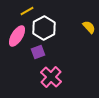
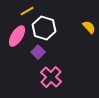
white hexagon: rotated 15 degrees counterclockwise
purple square: rotated 24 degrees counterclockwise
